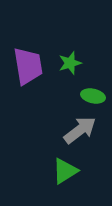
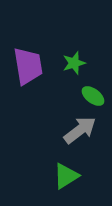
green star: moved 4 px right
green ellipse: rotated 25 degrees clockwise
green triangle: moved 1 px right, 5 px down
